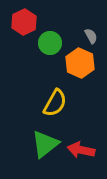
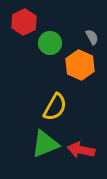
gray semicircle: moved 1 px right, 1 px down
orange hexagon: moved 2 px down
yellow semicircle: moved 4 px down
green triangle: rotated 16 degrees clockwise
